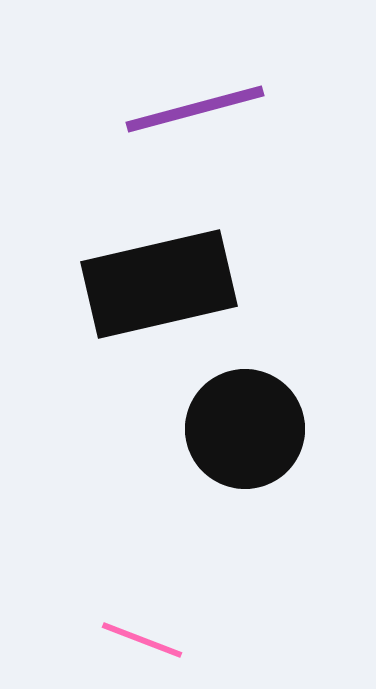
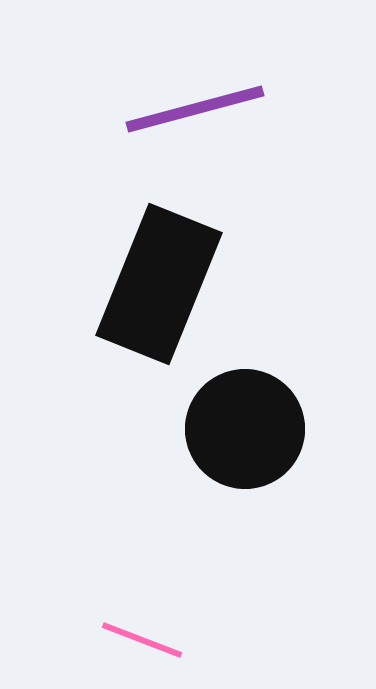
black rectangle: rotated 55 degrees counterclockwise
